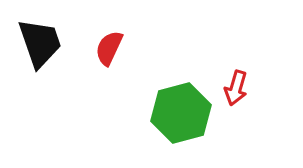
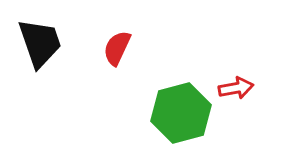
red semicircle: moved 8 px right
red arrow: rotated 116 degrees counterclockwise
